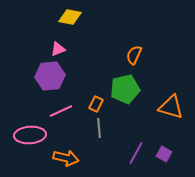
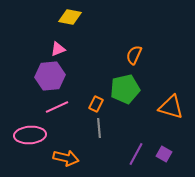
pink line: moved 4 px left, 4 px up
purple line: moved 1 px down
